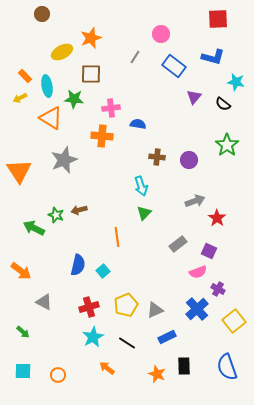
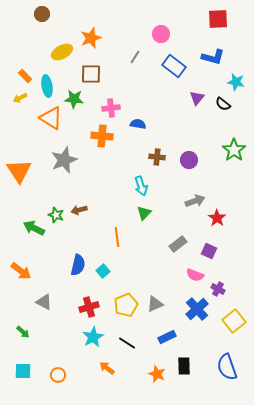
purple triangle at (194, 97): moved 3 px right, 1 px down
green star at (227, 145): moved 7 px right, 5 px down
pink semicircle at (198, 272): moved 3 px left, 3 px down; rotated 42 degrees clockwise
gray triangle at (155, 310): moved 6 px up
